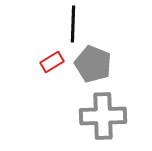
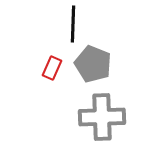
red rectangle: moved 6 px down; rotated 35 degrees counterclockwise
gray cross: moved 1 px left, 1 px down
